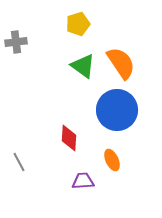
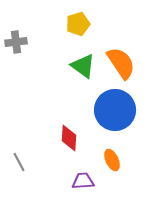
blue circle: moved 2 px left
